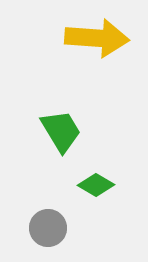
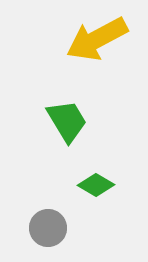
yellow arrow: moved 1 px down; rotated 148 degrees clockwise
green trapezoid: moved 6 px right, 10 px up
